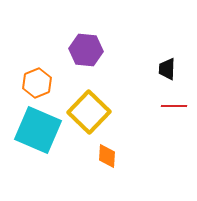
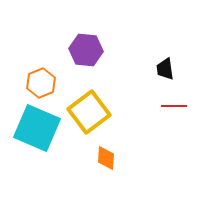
black trapezoid: moved 2 px left; rotated 10 degrees counterclockwise
orange hexagon: moved 4 px right
yellow square: rotated 9 degrees clockwise
cyan square: moved 1 px left, 2 px up
orange diamond: moved 1 px left, 2 px down
